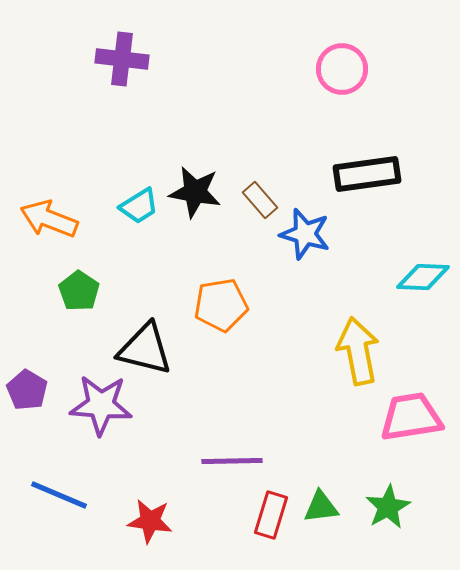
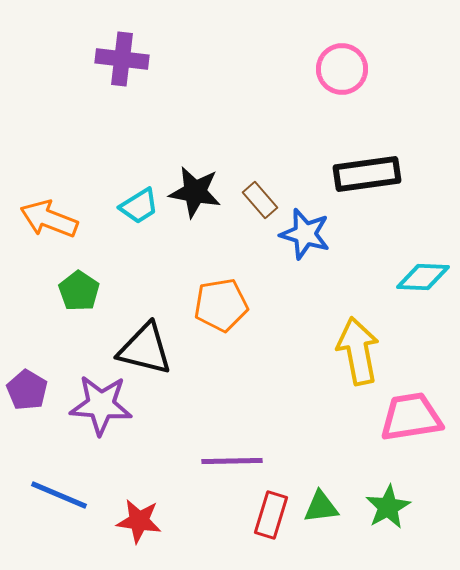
red star: moved 11 px left
